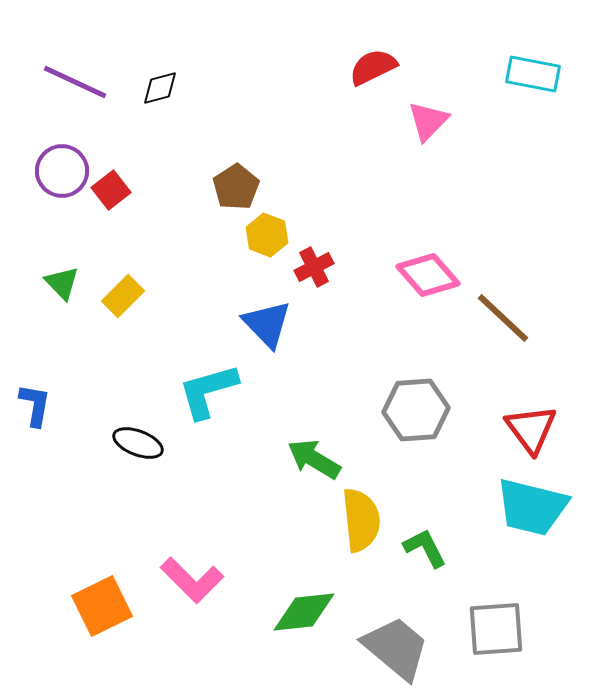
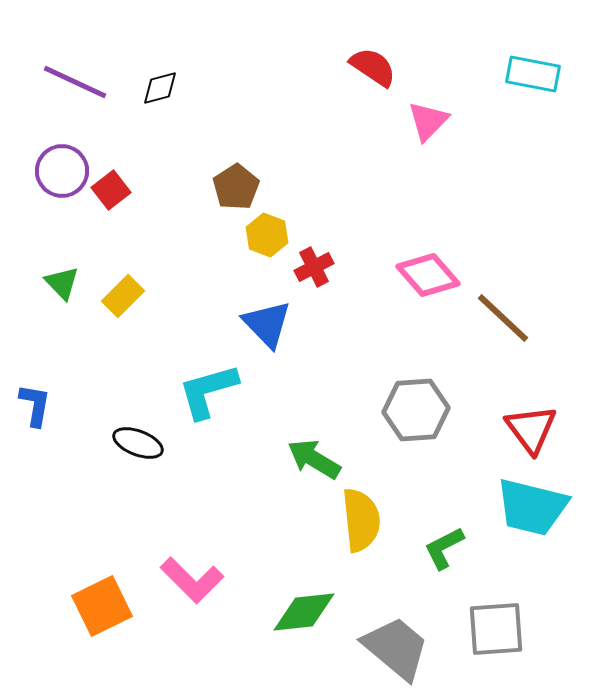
red semicircle: rotated 60 degrees clockwise
green L-shape: moved 19 px right; rotated 90 degrees counterclockwise
